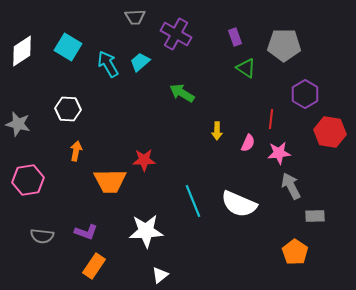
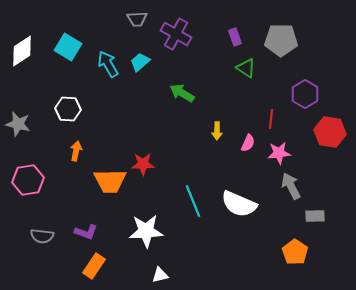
gray trapezoid: moved 2 px right, 2 px down
gray pentagon: moved 3 px left, 5 px up
red star: moved 1 px left, 4 px down
white triangle: rotated 24 degrees clockwise
